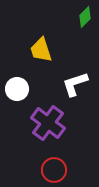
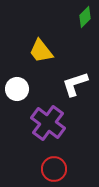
yellow trapezoid: moved 1 px down; rotated 20 degrees counterclockwise
red circle: moved 1 px up
